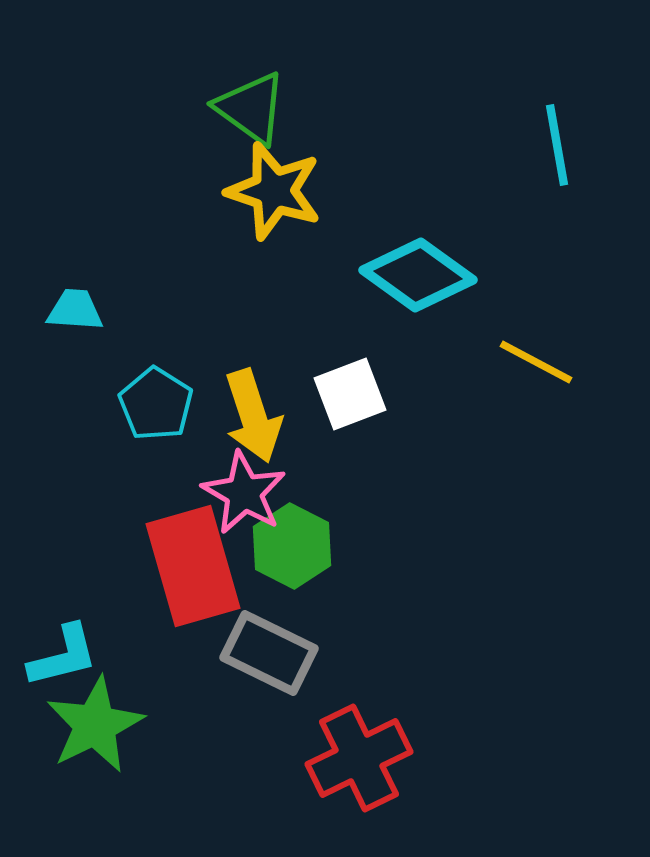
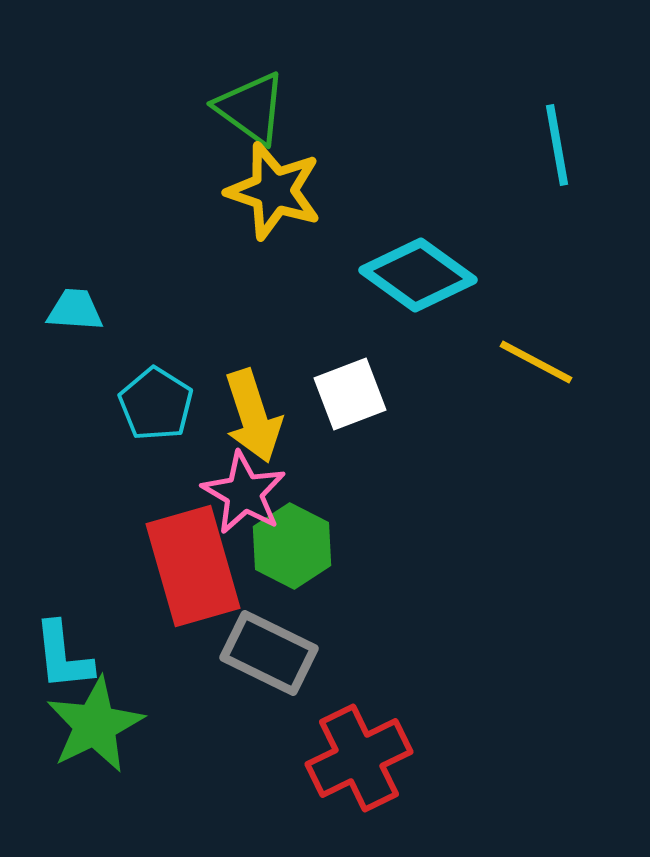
cyan L-shape: rotated 98 degrees clockwise
